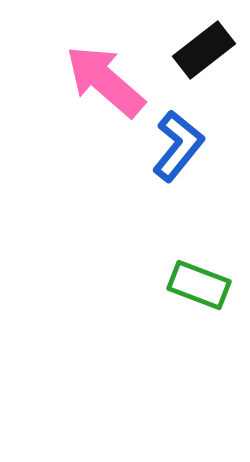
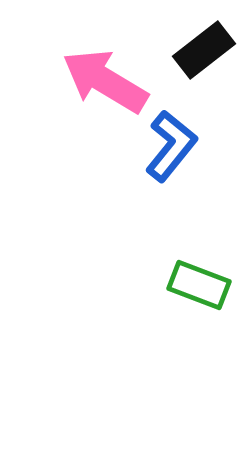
pink arrow: rotated 10 degrees counterclockwise
blue L-shape: moved 7 px left
